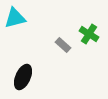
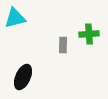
green cross: rotated 36 degrees counterclockwise
gray rectangle: rotated 49 degrees clockwise
